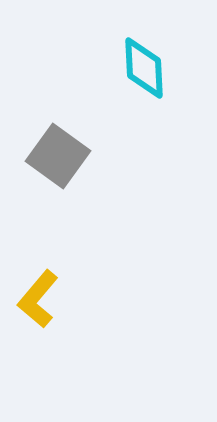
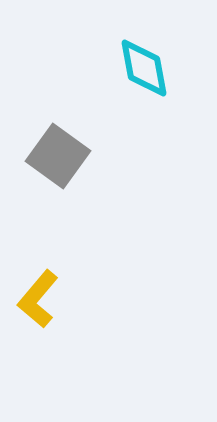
cyan diamond: rotated 8 degrees counterclockwise
